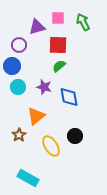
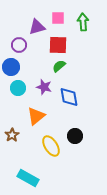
green arrow: rotated 24 degrees clockwise
blue circle: moved 1 px left, 1 px down
cyan circle: moved 1 px down
brown star: moved 7 px left
